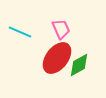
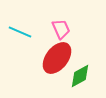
green diamond: moved 1 px right, 11 px down
